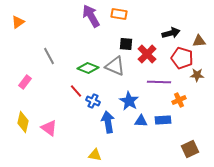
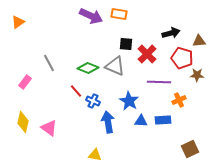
purple arrow: rotated 145 degrees clockwise
gray line: moved 7 px down
